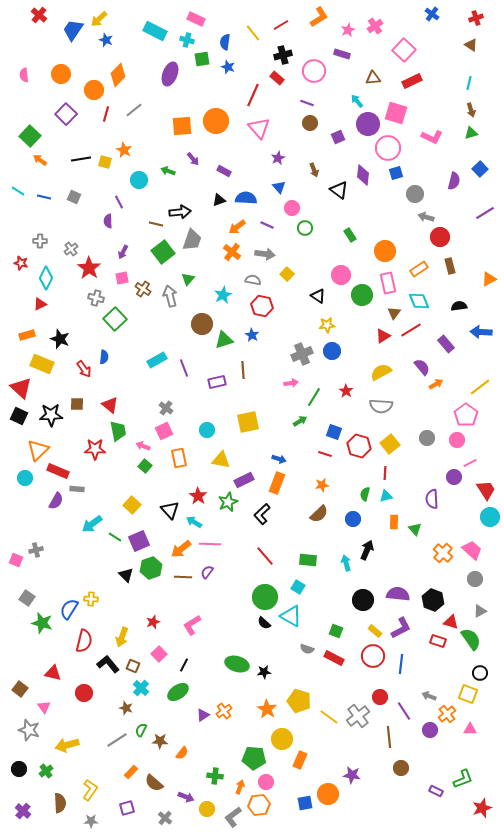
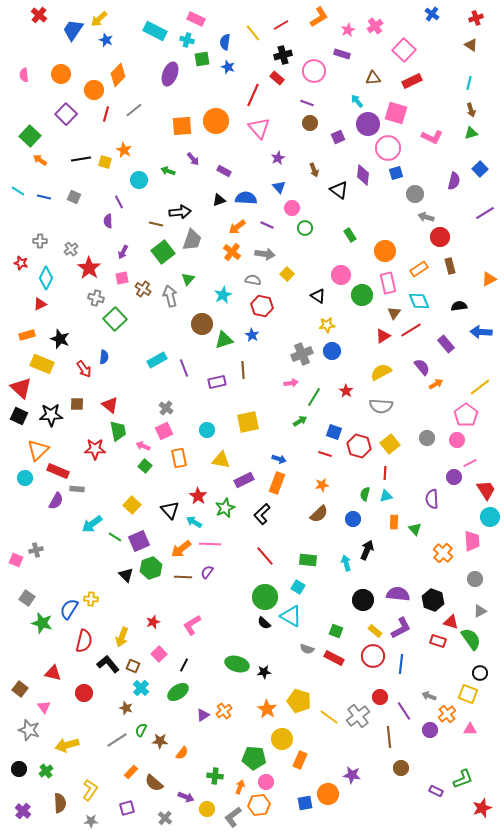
green star at (228, 502): moved 3 px left, 6 px down
pink trapezoid at (472, 550): moved 9 px up; rotated 45 degrees clockwise
